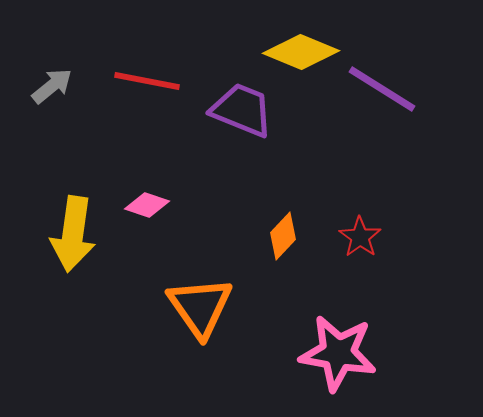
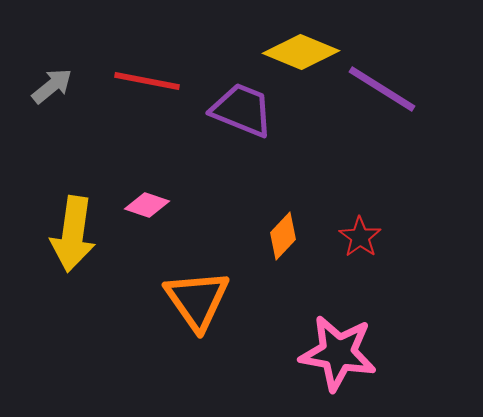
orange triangle: moved 3 px left, 7 px up
